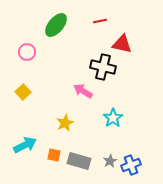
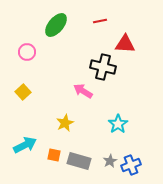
red triangle: moved 3 px right; rotated 10 degrees counterclockwise
cyan star: moved 5 px right, 6 px down
